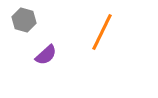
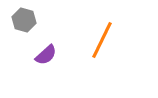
orange line: moved 8 px down
